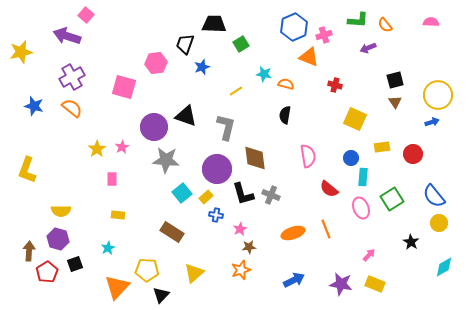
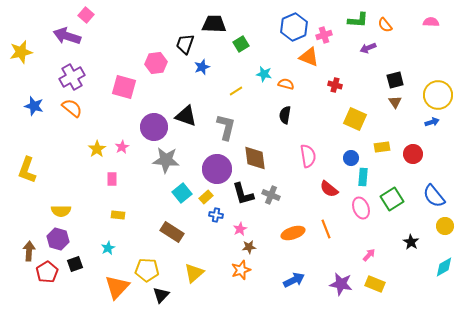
yellow circle at (439, 223): moved 6 px right, 3 px down
